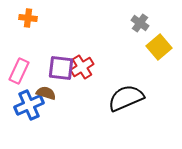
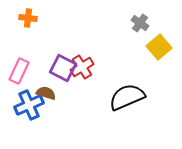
purple square: moved 2 px right; rotated 20 degrees clockwise
black semicircle: moved 1 px right, 1 px up
